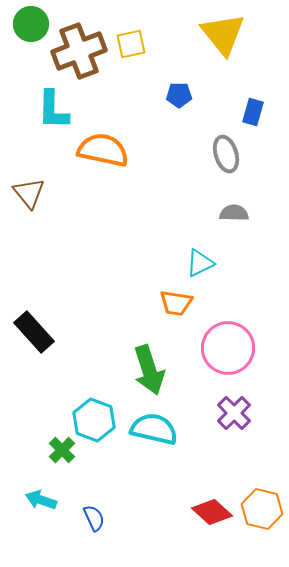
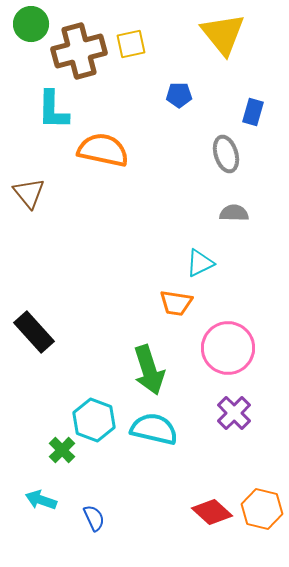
brown cross: rotated 6 degrees clockwise
